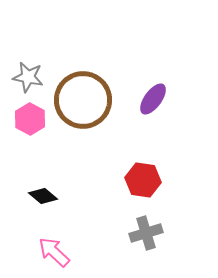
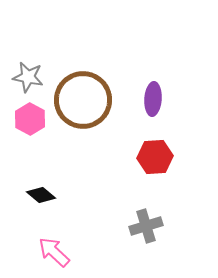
purple ellipse: rotated 32 degrees counterclockwise
red hexagon: moved 12 px right, 23 px up; rotated 12 degrees counterclockwise
black diamond: moved 2 px left, 1 px up
gray cross: moved 7 px up
